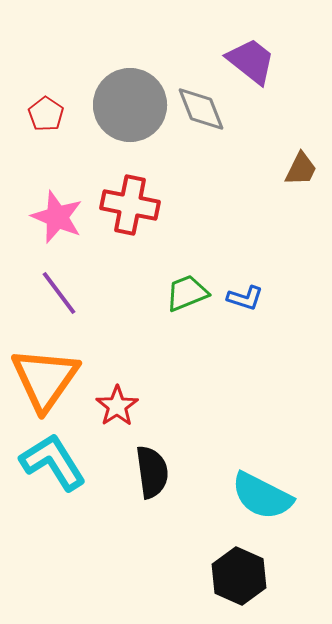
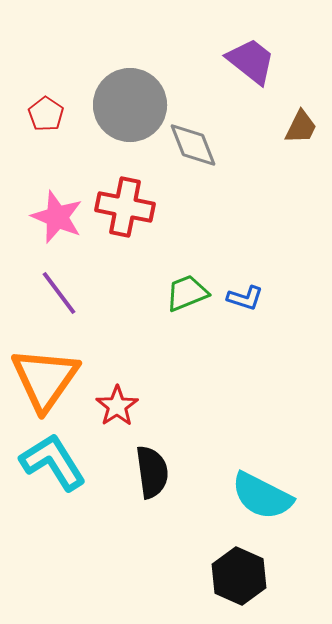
gray diamond: moved 8 px left, 36 px down
brown trapezoid: moved 42 px up
red cross: moved 5 px left, 2 px down
